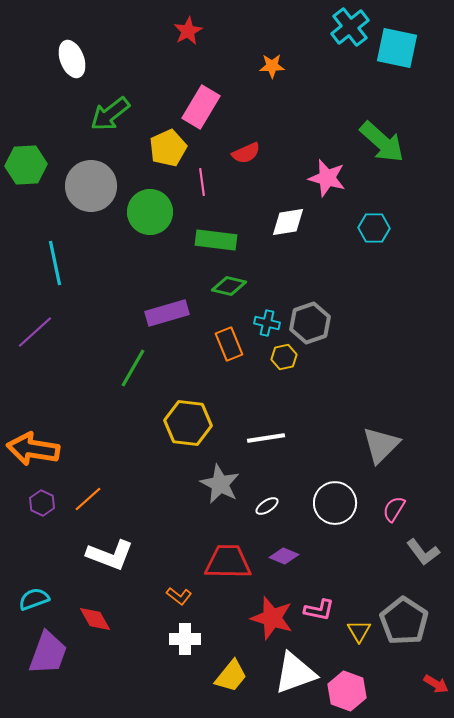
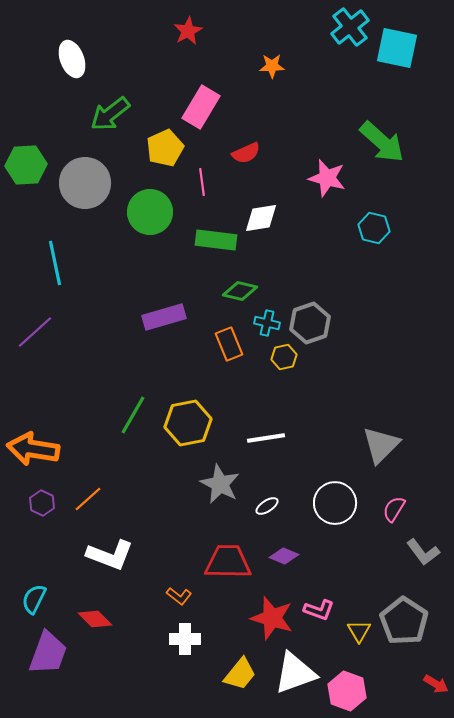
yellow pentagon at (168, 148): moved 3 px left
gray circle at (91, 186): moved 6 px left, 3 px up
white diamond at (288, 222): moved 27 px left, 4 px up
cyan hexagon at (374, 228): rotated 12 degrees clockwise
green diamond at (229, 286): moved 11 px right, 5 px down
purple rectangle at (167, 313): moved 3 px left, 4 px down
green line at (133, 368): moved 47 px down
yellow hexagon at (188, 423): rotated 18 degrees counterclockwise
cyan semicircle at (34, 599): rotated 44 degrees counterclockwise
pink L-shape at (319, 610): rotated 8 degrees clockwise
red diamond at (95, 619): rotated 16 degrees counterclockwise
yellow trapezoid at (231, 676): moved 9 px right, 2 px up
